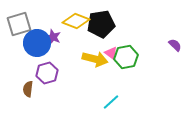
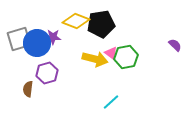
gray square: moved 15 px down
purple star: rotated 21 degrees counterclockwise
